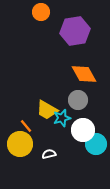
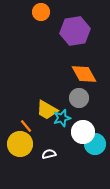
gray circle: moved 1 px right, 2 px up
white circle: moved 2 px down
cyan circle: moved 1 px left
